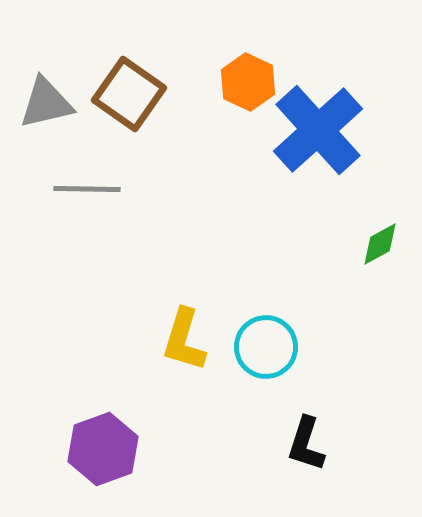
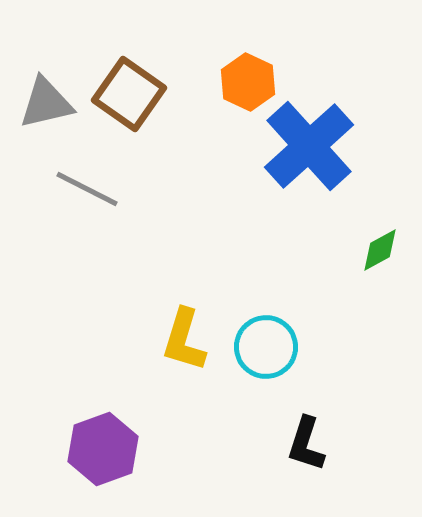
blue cross: moved 9 px left, 16 px down
gray line: rotated 26 degrees clockwise
green diamond: moved 6 px down
